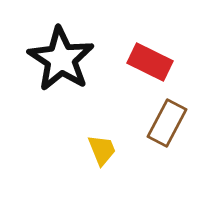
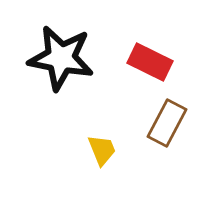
black star: moved 1 px up; rotated 22 degrees counterclockwise
